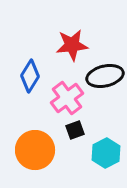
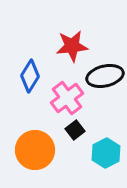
red star: moved 1 px down
black square: rotated 18 degrees counterclockwise
